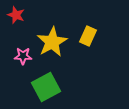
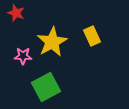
red star: moved 2 px up
yellow rectangle: moved 4 px right; rotated 48 degrees counterclockwise
